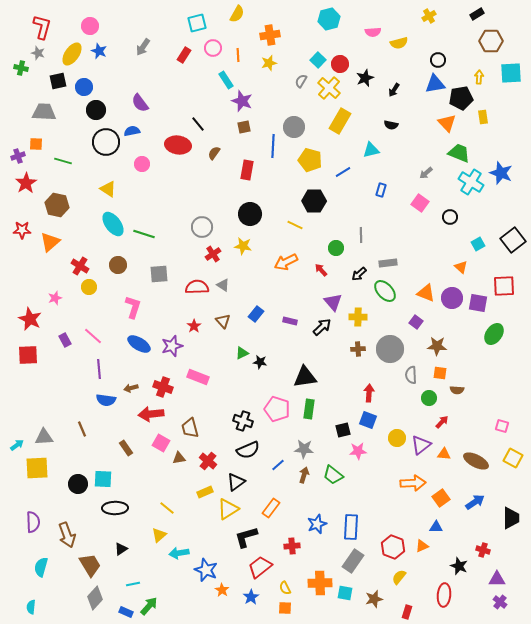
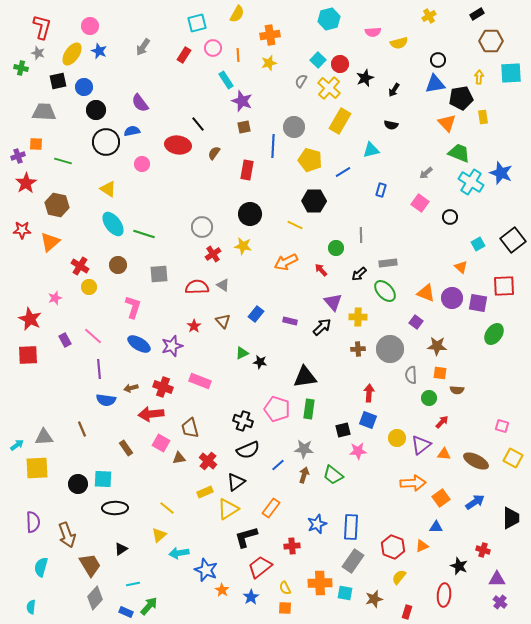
pink rectangle at (198, 377): moved 2 px right, 4 px down
